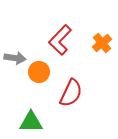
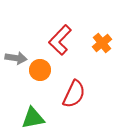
gray arrow: moved 1 px right
orange circle: moved 1 px right, 2 px up
red semicircle: moved 3 px right, 1 px down
green triangle: moved 2 px right, 4 px up; rotated 10 degrees counterclockwise
